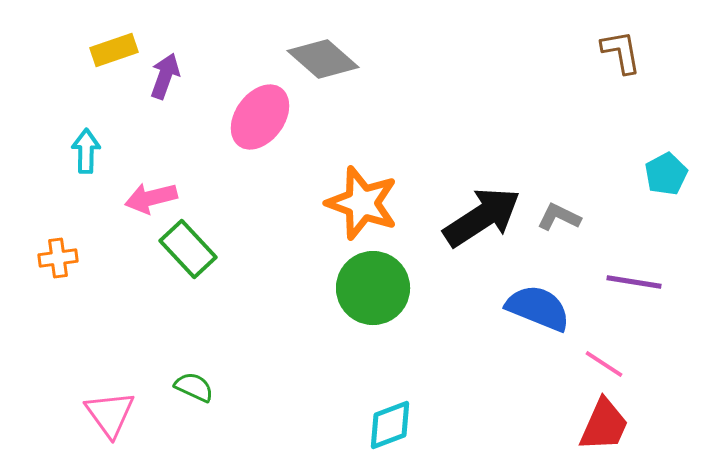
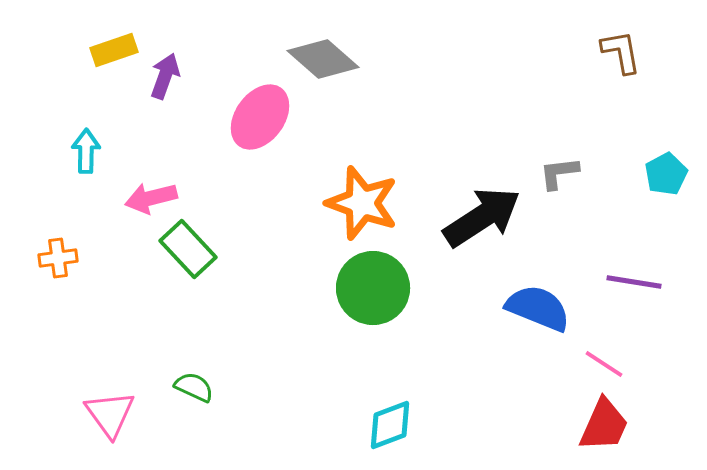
gray L-shape: moved 44 px up; rotated 33 degrees counterclockwise
